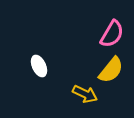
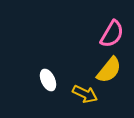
white ellipse: moved 9 px right, 14 px down
yellow semicircle: moved 2 px left
